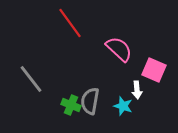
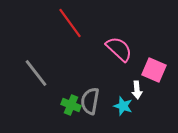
gray line: moved 5 px right, 6 px up
